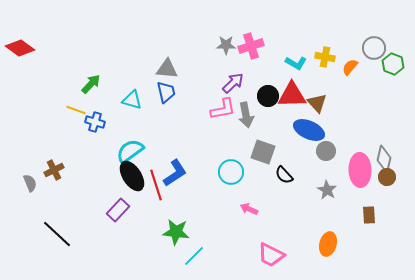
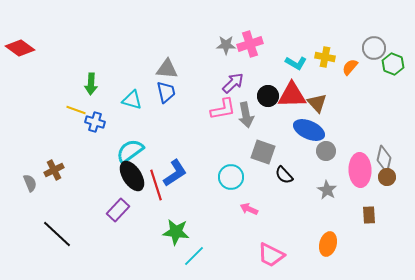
pink cross at (251, 46): moved 1 px left, 2 px up
green arrow at (91, 84): rotated 140 degrees clockwise
cyan circle at (231, 172): moved 5 px down
